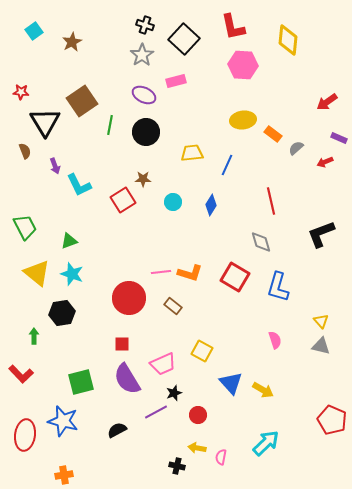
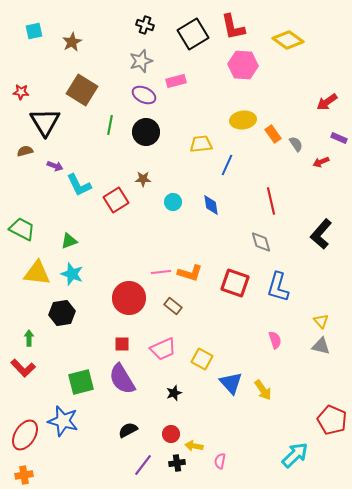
cyan square at (34, 31): rotated 24 degrees clockwise
black square at (184, 39): moved 9 px right, 5 px up; rotated 16 degrees clockwise
yellow diamond at (288, 40): rotated 60 degrees counterclockwise
gray star at (142, 55): moved 1 px left, 6 px down; rotated 15 degrees clockwise
brown square at (82, 101): moved 11 px up; rotated 24 degrees counterclockwise
orange rectangle at (273, 134): rotated 18 degrees clockwise
gray semicircle at (296, 148): moved 4 px up; rotated 98 degrees clockwise
brown semicircle at (25, 151): rotated 84 degrees counterclockwise
yellow trapezoid at (192, 153): moved 9 px right, 9 px up
red arrow at (325, 162): moved 4 px left
purple arrow at (55, 166): rotated 49 degrees counterclockwise
red square at (123, 200): moved 7 px left
blue diamond at (211, 205): rotated 40 degrees counterclockwise
green trapezoid at (25, 227): moved 3 px left, 2 px down; rotated 36 degrees counterclockwise
black L-shape at (321, 234): rotated 28 degrees counterclockwise
yellow triangle at (37, 273): rotated 32 degrees counterclockwise
red square at (235, 277): moved 6 px down; rotated 12 degrees counterclockwise
green arrow at (34, 336): moved 5 px left, 2 px down
yellow square at (202, 351): moved 8 px down
pink trapezoid at (163, 364): moved 15 px up
red L-shape at (21, 374): moved 2 px right, 6 px up
purple semicircle at (127, 379): moved 5 px left
yellow arrow at (263, 390): rotated 25 degrees clockwise
purple line at (156, 412): moved 13 px left, 53 px down; rotated 25 degrees counterclockwise
red circle at (198, 415): moved 27 px left, 19 px down
black semicircle at (117, 430): moved 11 px right
red ellipse at (25, 435): rotated 24 degrees clockwise
cyan arrow at (266, 443): moved 29 px right, 12 px down
yellow arrow at (197, 448): moved 3 px left, 2 px up
pink semicircle at (221, 457): moved 1 px left, 4 px down
black cross at (177, 466): moved 3 px up; rotated 21 degrees counterclockwise
orange cross at (64, 475): moved 40 px left
